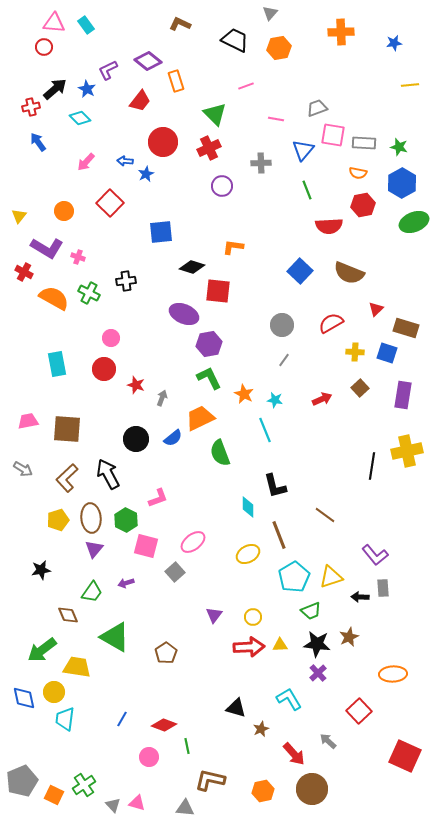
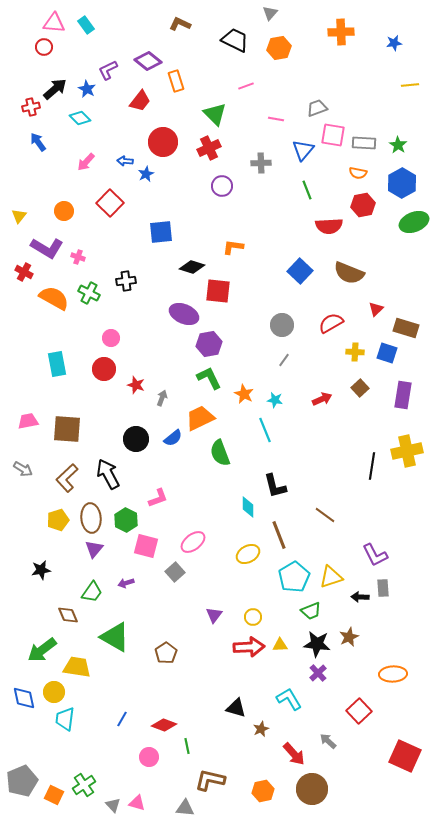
green star at (399, 147): moved 1 px left, 2 px up; rotated 18 degrees clockwise
purple L-shape at (375, 555): rotated 12 degrees clockwise
